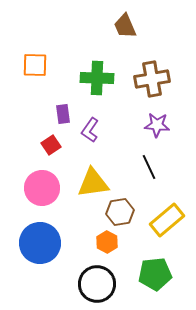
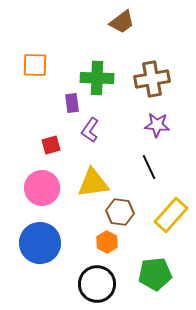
brown trapezoid: moved 3 px left, 4 px up; rotated 104 degrees counterclockwise
purple rectangle: moved 9 px right, 11 px up
red square: rotated 18 degrees clockwise
brown hexagon: rotated 16 degrees clockwise
yellow rectangle: moved 4 px right, 5 px up; rotated 8 degrees counterclockwise
